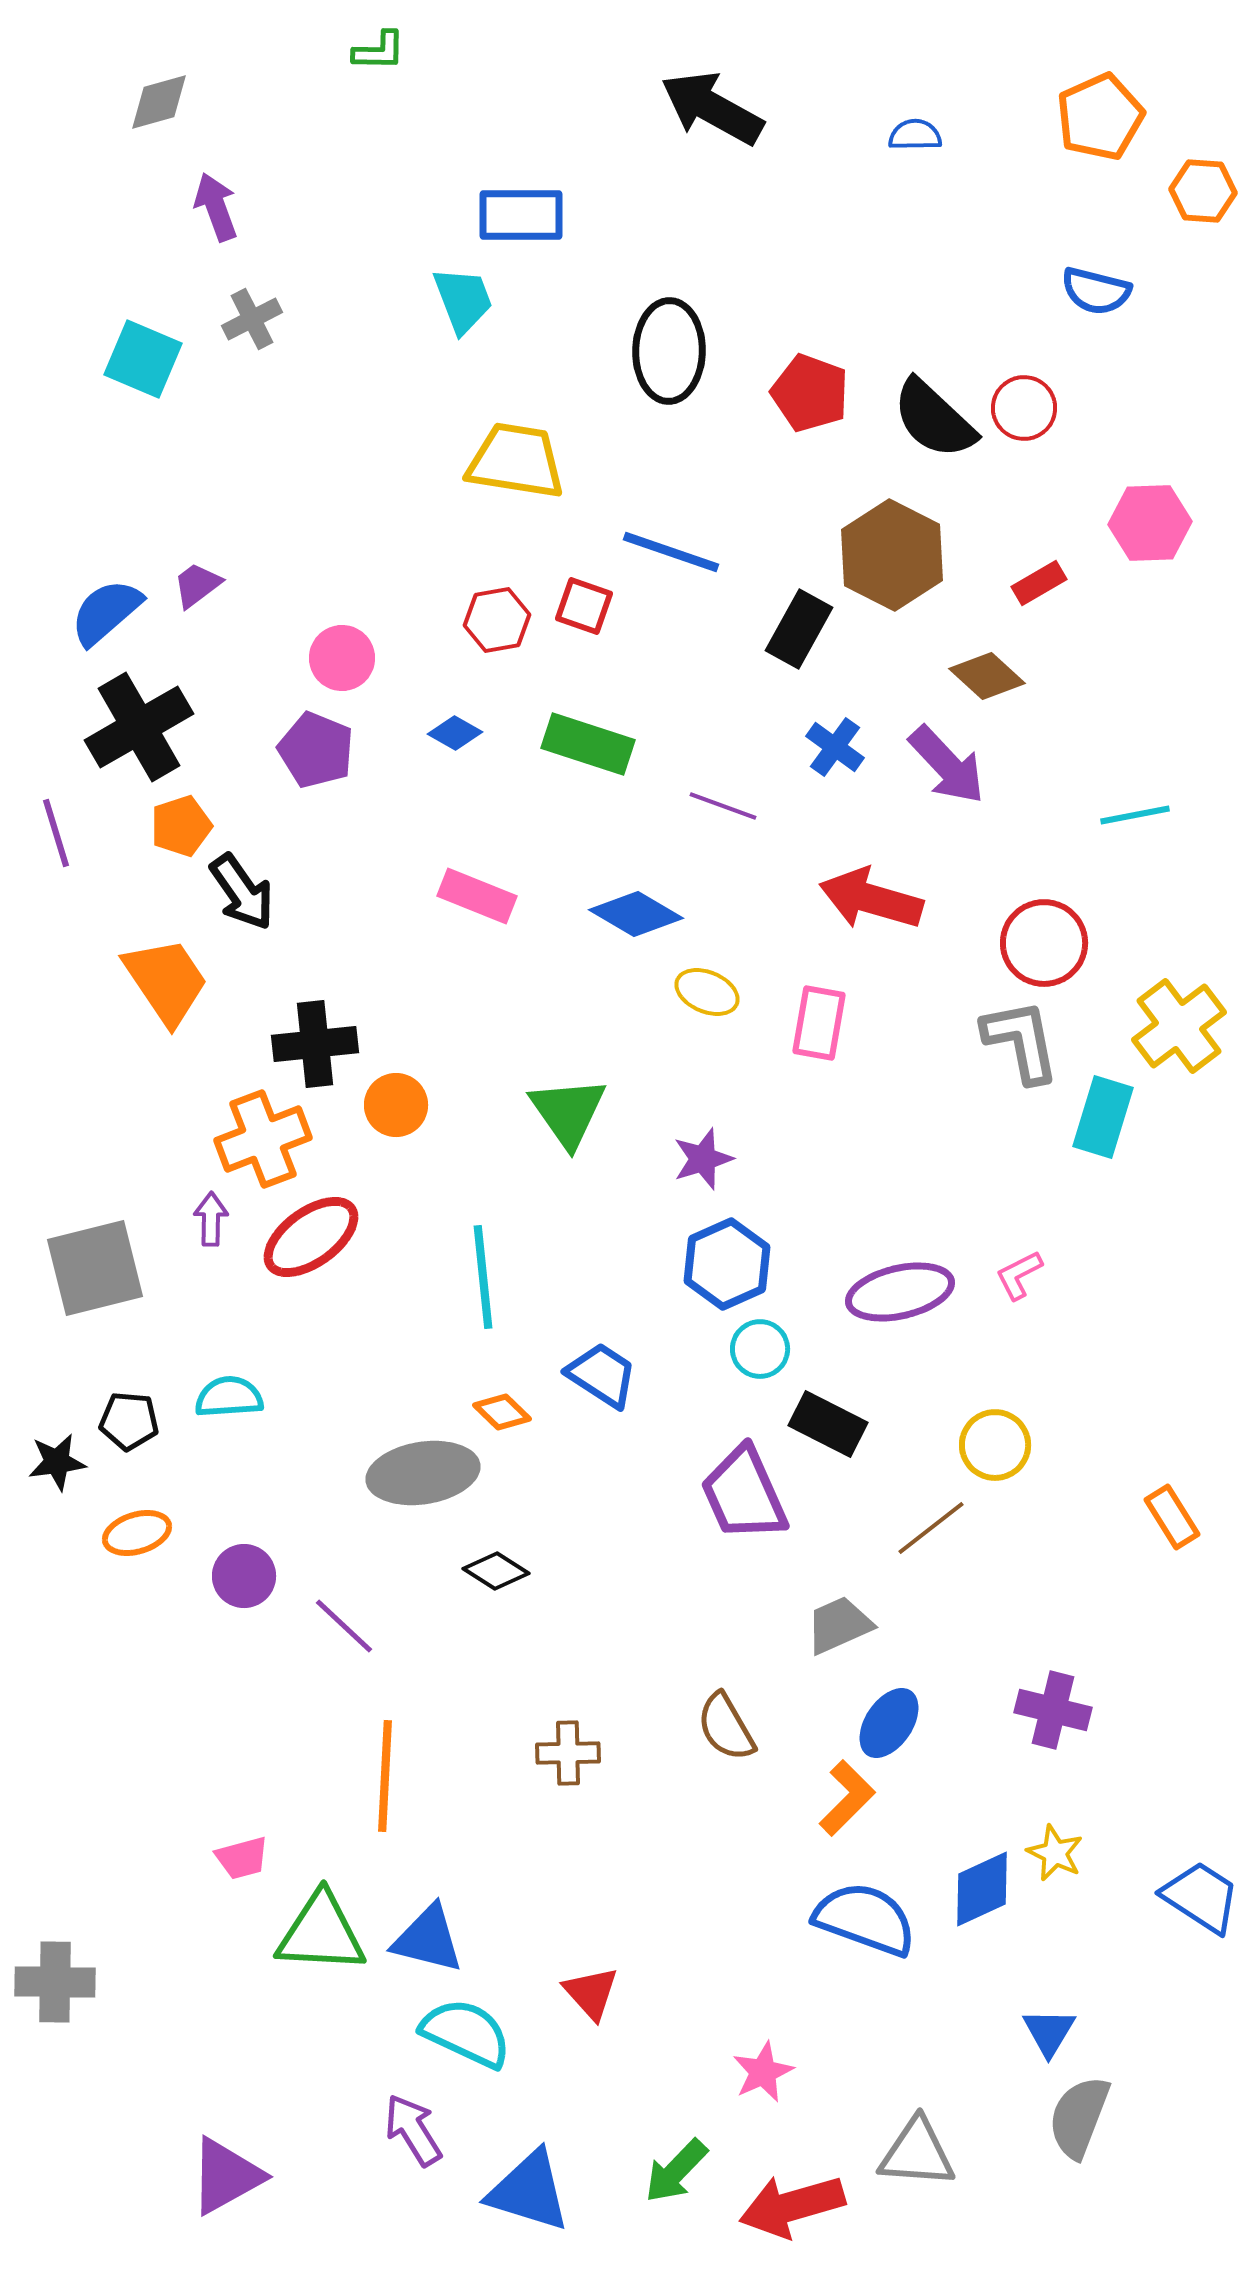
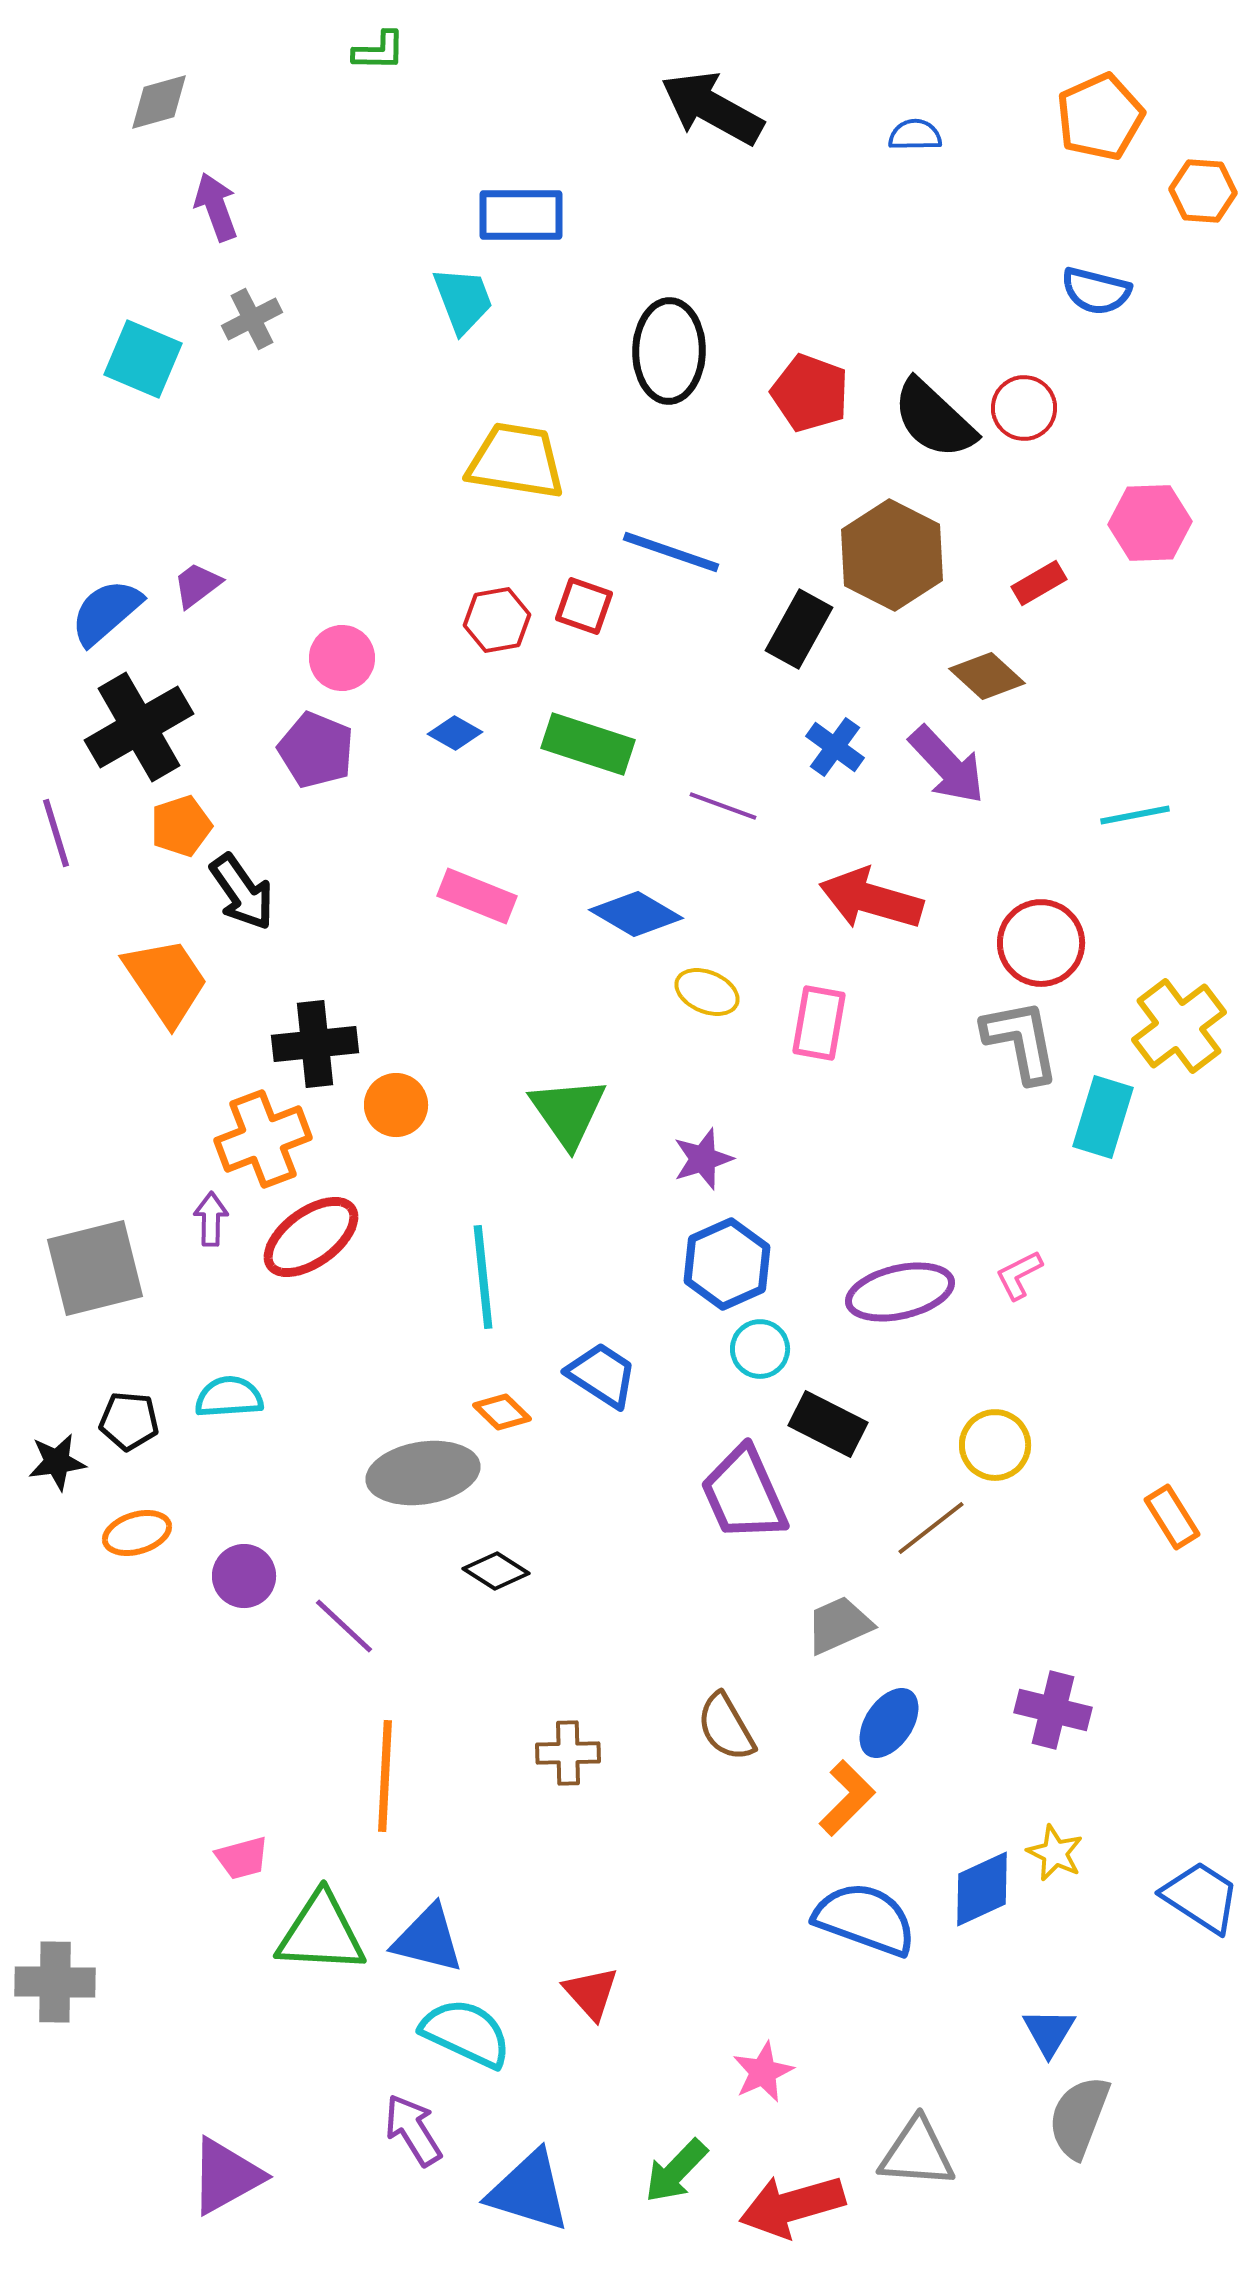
red circle at (1044, 943): moved 3 px left
